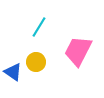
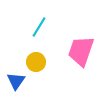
pink trapezoid: moved 3 px right; rotated 8 degrees counterclockwise
blue triangle: moved 3 px right, 9 px down; rotated 30 degrees clockwise
